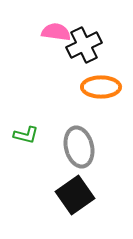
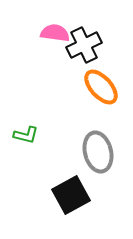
pink semicircle: moved 1 px left, 1 px down
orange ellipse: rotated 48 degrees clockwise
gray ellipse: moved 19 px right, 5 px down
black square: moved 4 px left; rotated 6 degrees clockwise
